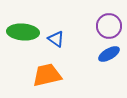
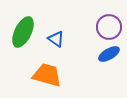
purple circle: moved 1 px down
green ellipse: rotated 68 degrees counterclockwise
orange trapezoid: rotated 28 degrees clockwise
